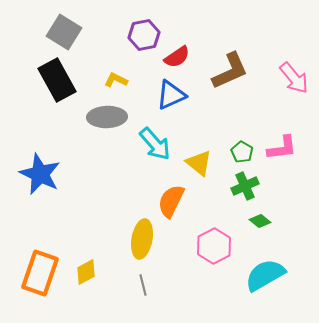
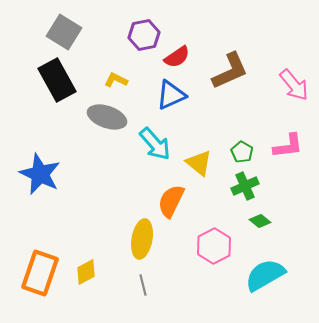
pink arrow: moved 7 px down
gray ellipse: rotated 21 degrees clockwise
pink L-shape: moved 6 px right, 2 px up
